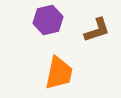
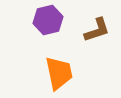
orange trapezoid: rotated 24 degrees counterclockwise
